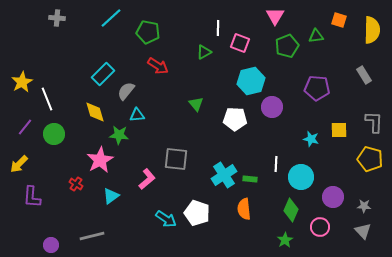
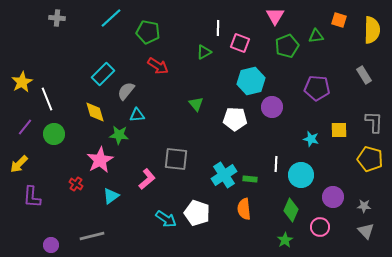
cyan circle at (301, 177): moved 2 px up
gray triangle at (363, 231): moved 3 px right
